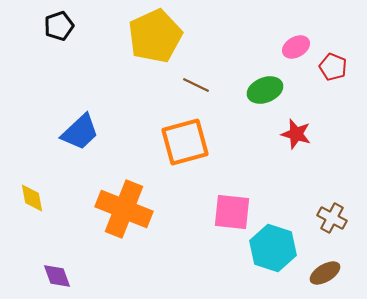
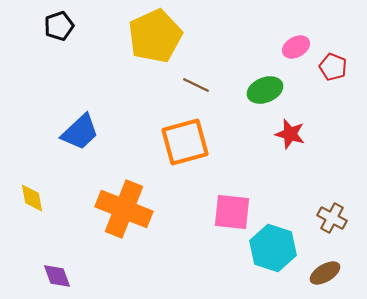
red star: moved 6 px left
